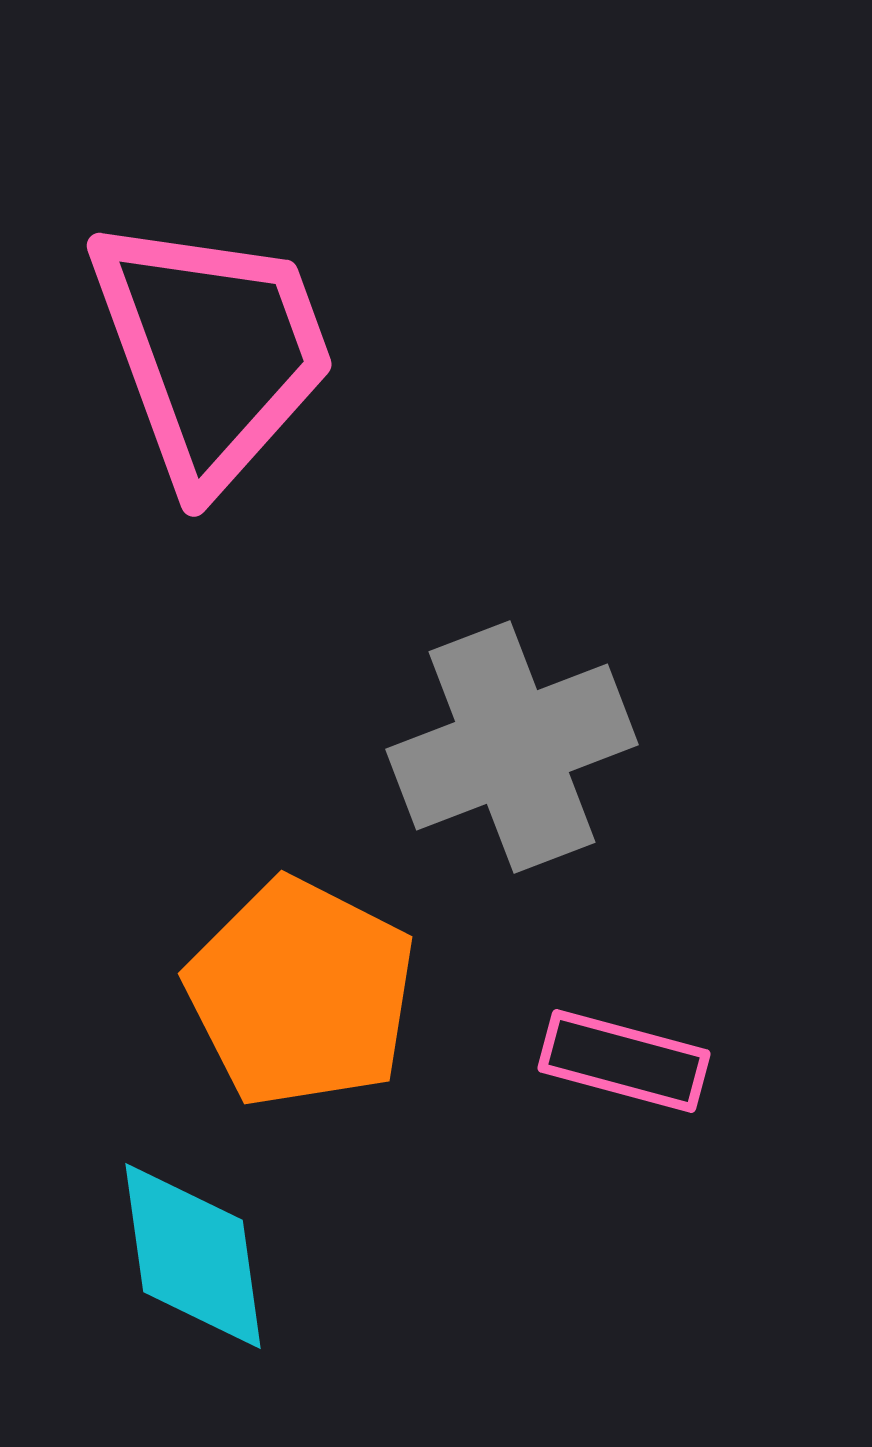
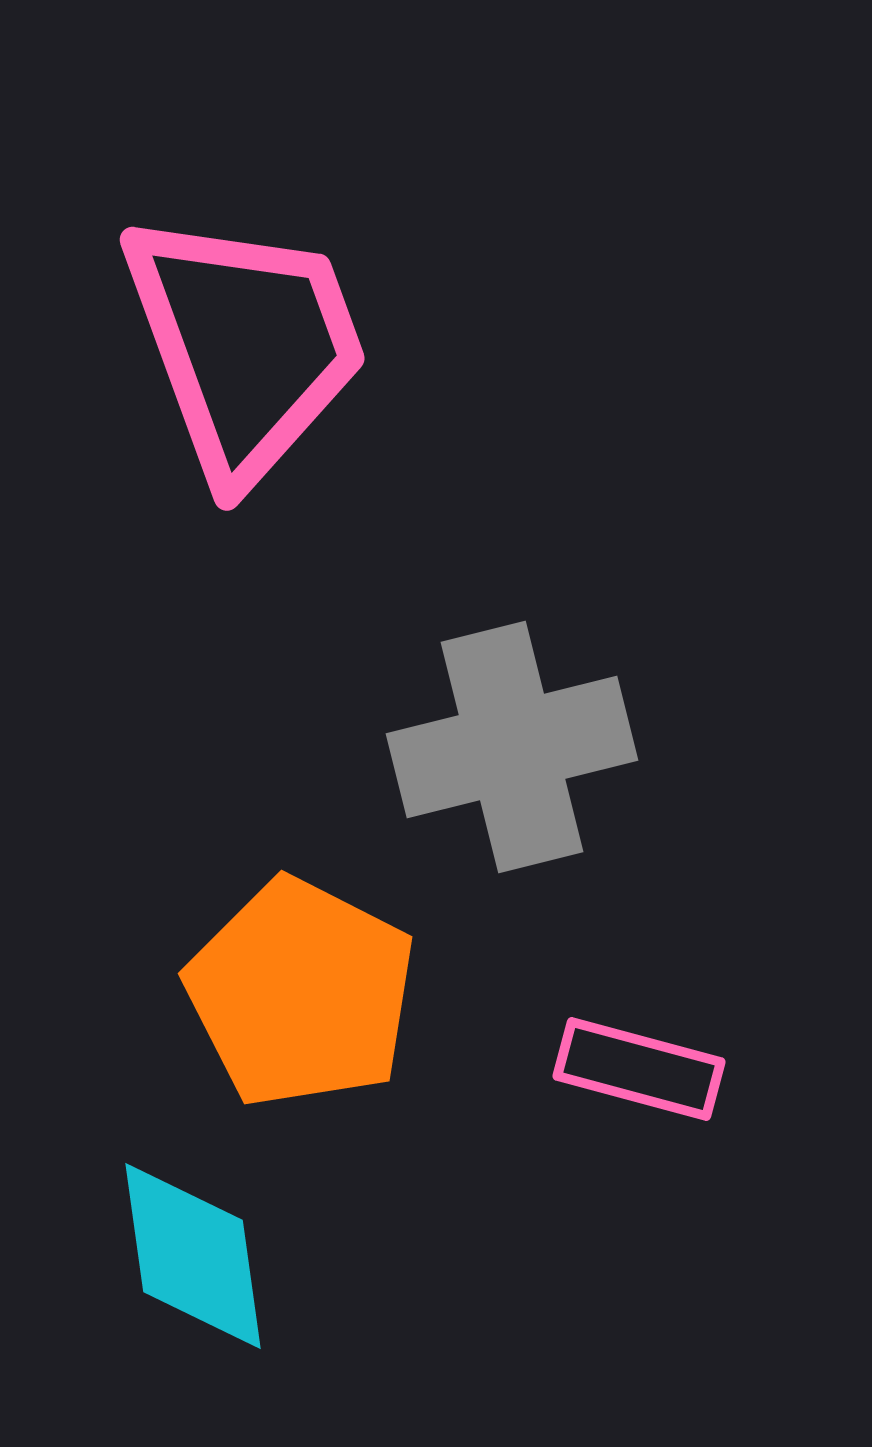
pink trapezoid: moved 33 px right, 6 px up
gray cross: rotated 7 degrees clockwise
pink rectangle: moved 15 px right, 8 px down
